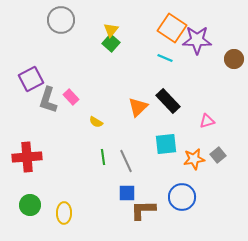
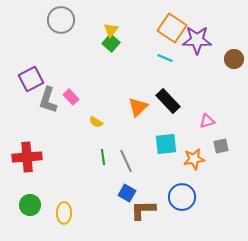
gray square: moved 3 px right, 9 px up; rotated 28 degrees clockwise
blue square: rotated 30 degrees clockwise
